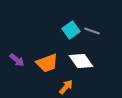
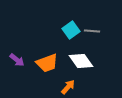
gray line: rotated 14 degrees counterclockwise
orange arrow: moved 2 px right
